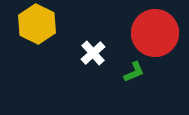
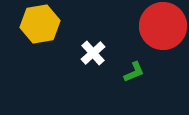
yellow hexagon: moved 3 px right; rotated 24 degrees clockwise
red circle: moved 8 px right, 7 px up
